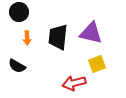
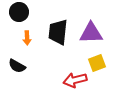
purple triangle: rotated 15 degrees counterclockwise
black trapezoid: moved 5 px up
yellow square: moved 1 px up
red arrow: moved 1 px right, 3 px up
